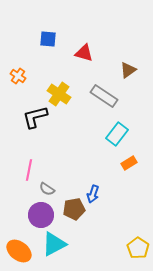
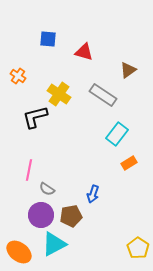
red triangle: moved 1 px up
gray rectangle: moved 1 px left, 1 px up
brown pentagon: moved 3 px left, 7 px down
orange ellipse: moved 1 px down
